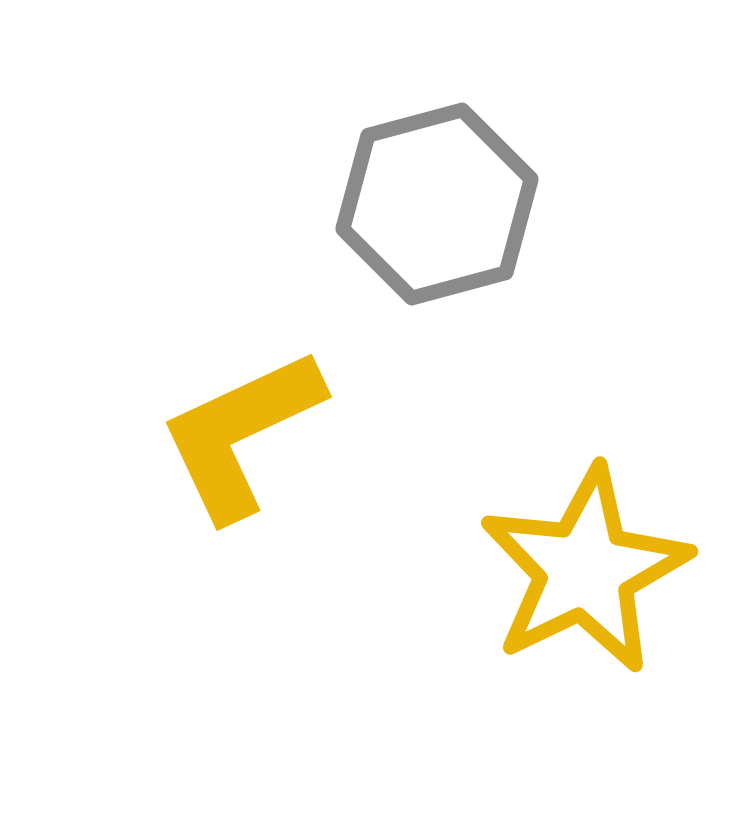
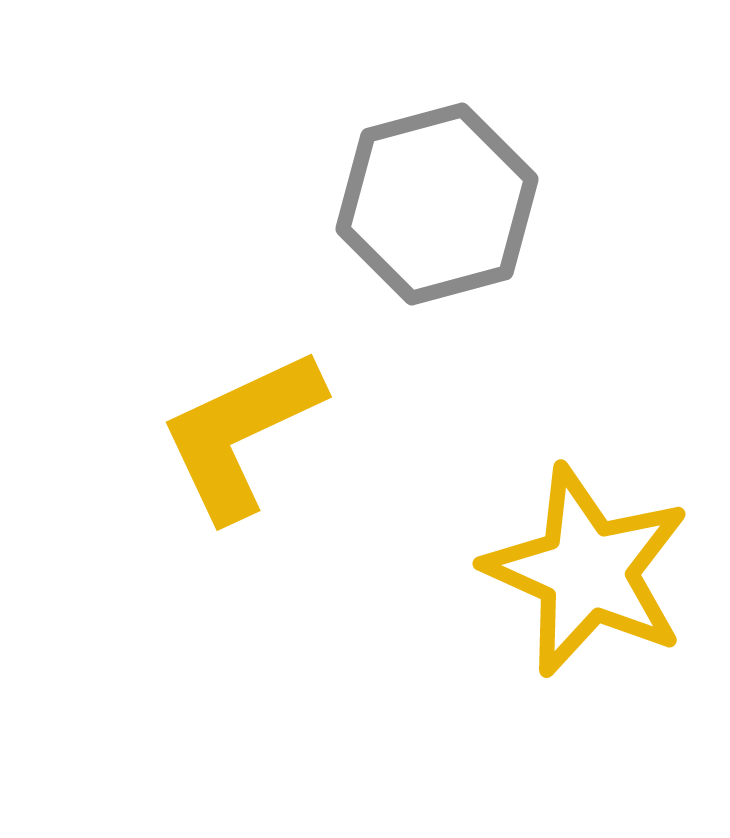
yellow star: moved 2 px right, 1 px down; rotated 22 degrees counterclockwise
